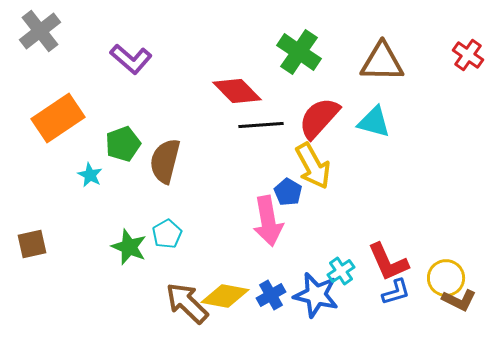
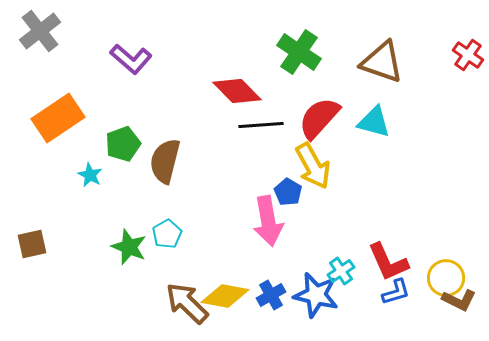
brown triangle: rotated 18 degrees clockwise
